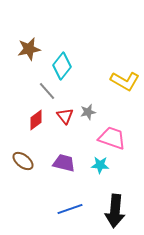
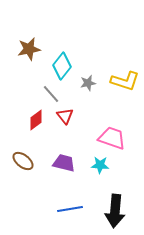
yellow L-shape: rotated 12 degrees counterclockwise
gray line: moved 4 px right, 3 px down
gray star: moved 29 px up
blue line: rotated 10 degrees clockwise
